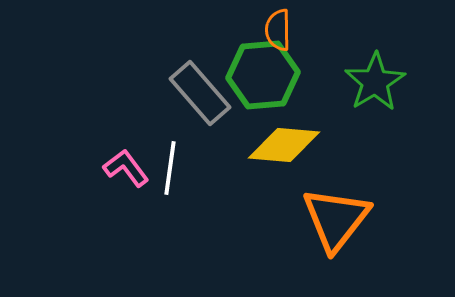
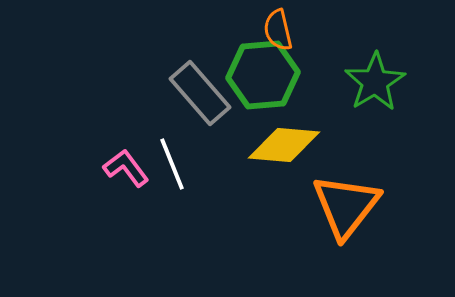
orange semicircle: rotated 12 degrees counterclockwise
white line: moved 2 px right, 4 px up; rotated 30 degrees counterclockwise
orange triangle: moved 10 px right, 13 px up
